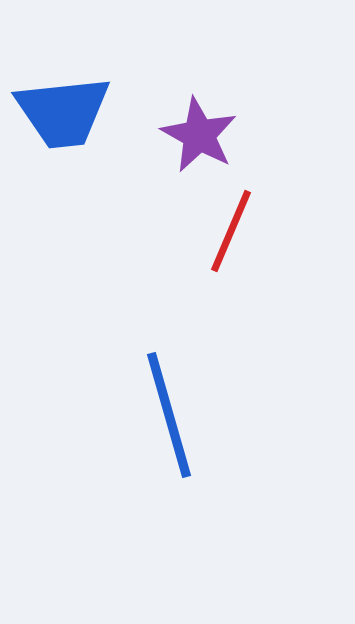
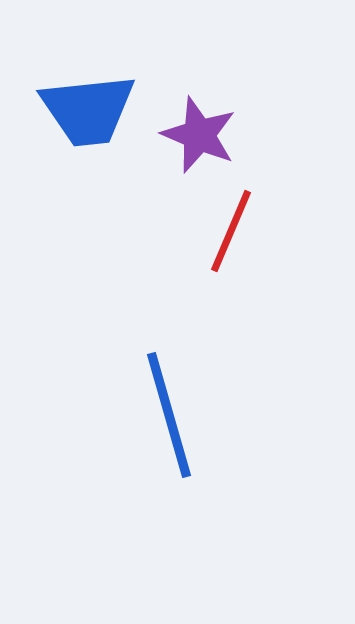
blue trapezoid: moved 25 px right, 2 px up
purple star: rotated 6 degrees counterclockwise
